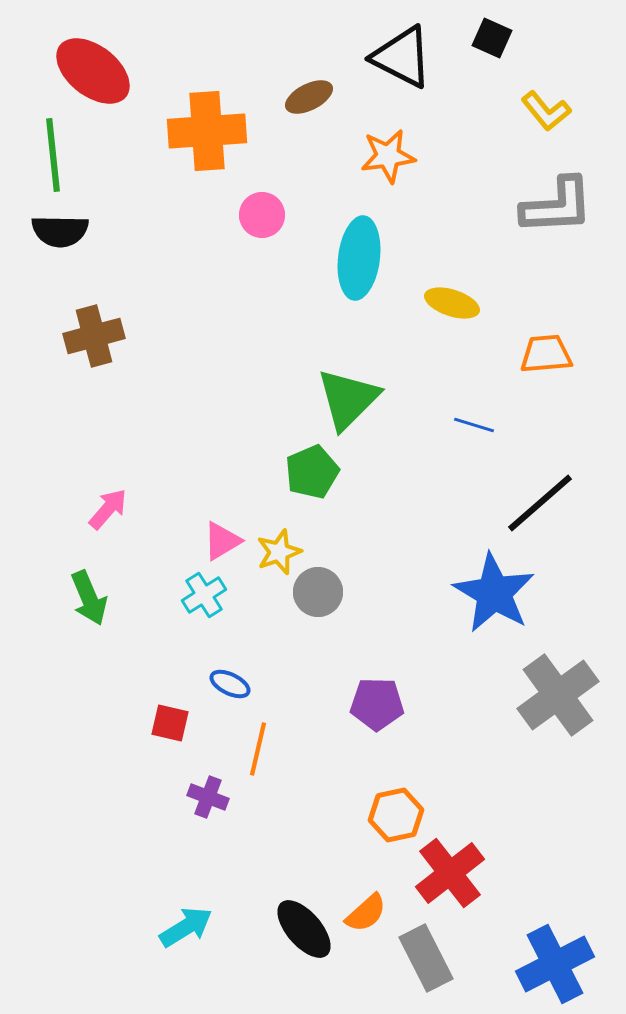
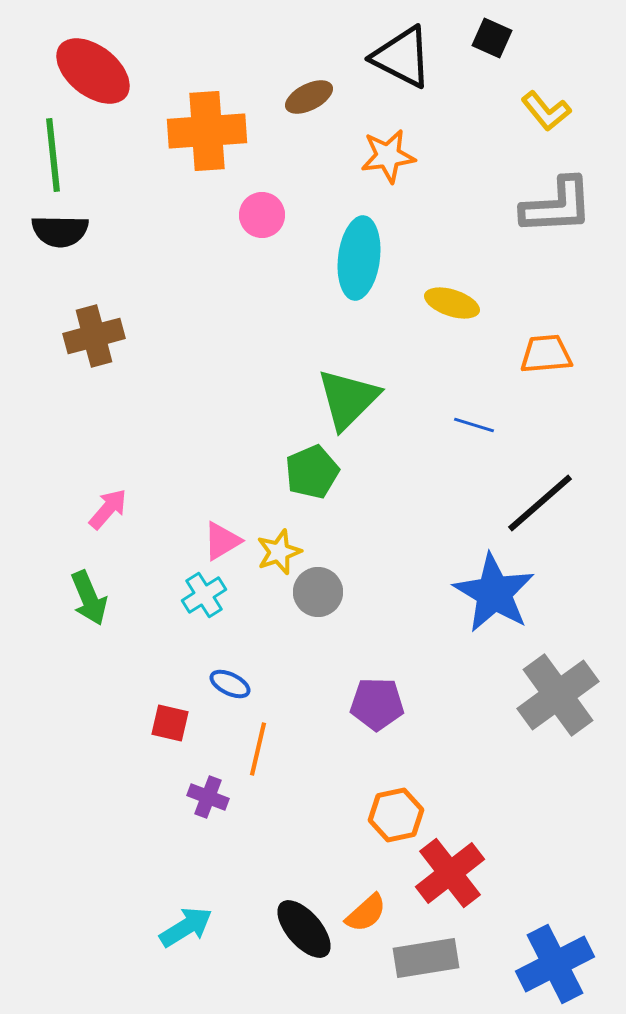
gray rectangle: rotated 72 degrees counterclockwise
